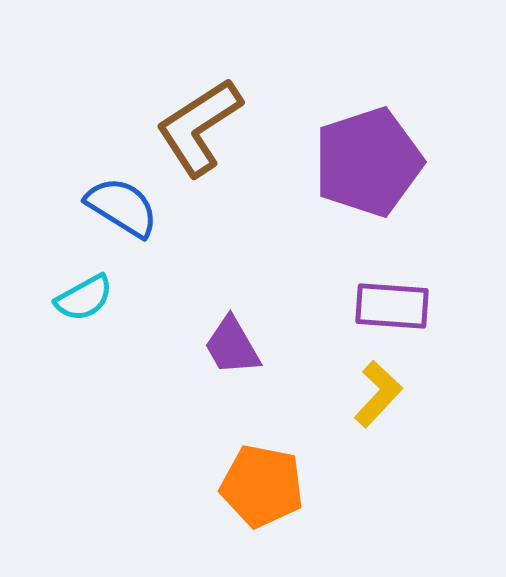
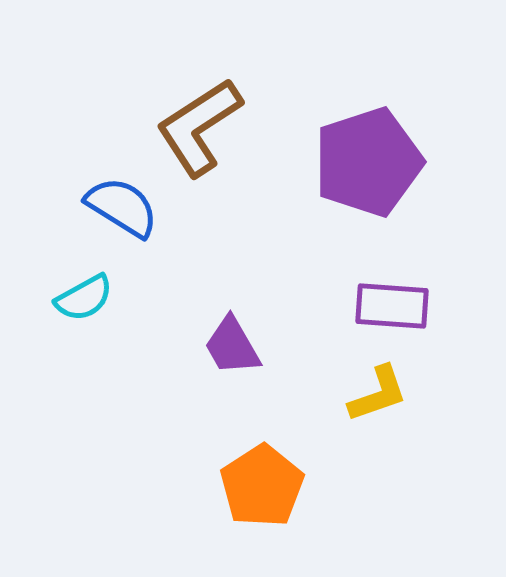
yellow L-shape: rotated 28 degrees clockwise
orange pentagon: rotated 28 degrees clockwise
